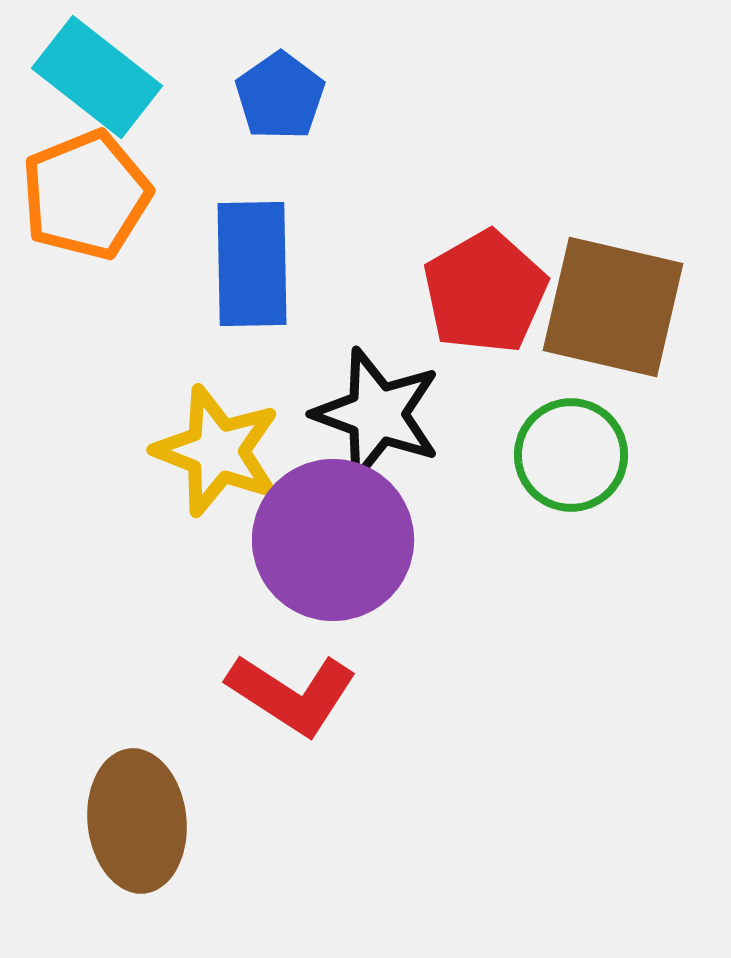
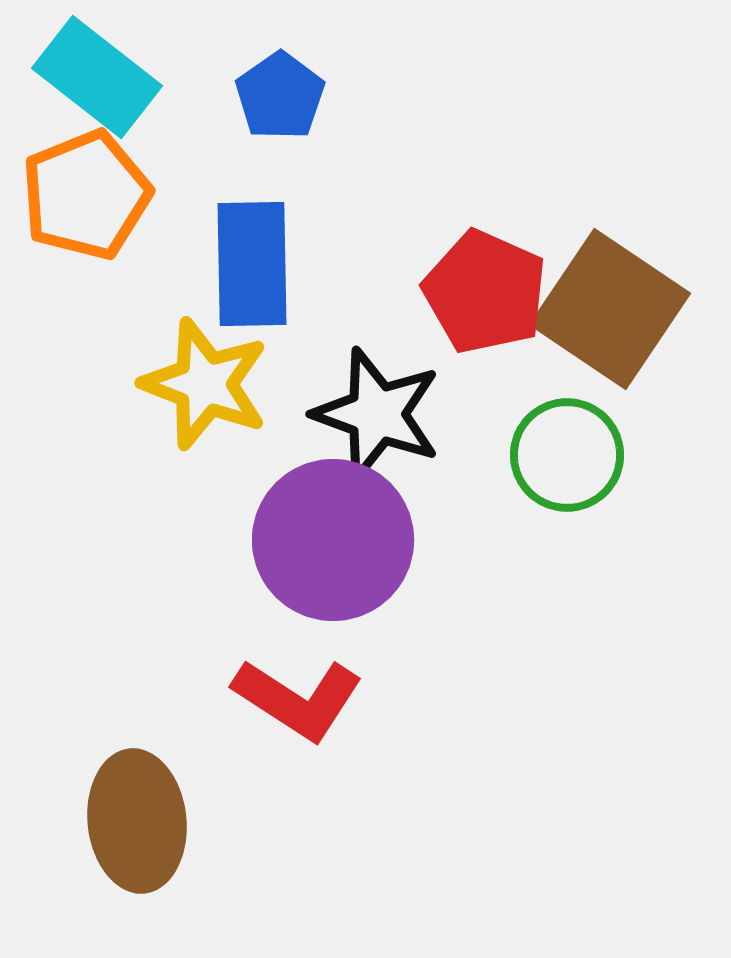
red pentagon: rotated 18 degrees counterclockwise
brown square: moved 3 px left, 2 px down; rotated 21 degrees clockwise
yellow star: moved 12 px left, 67 px up
green circle: moved 4 px left
red L-shape: moved 6 px right, 5 px down
